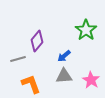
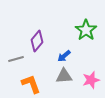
gray line: moved 2 px left
pink star: rotated 24 degrees clockwise
